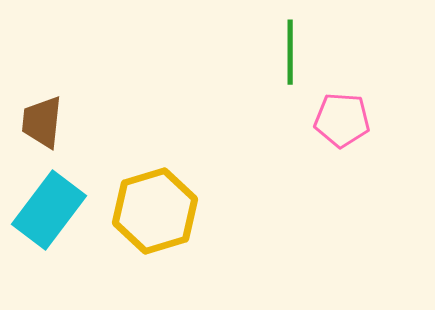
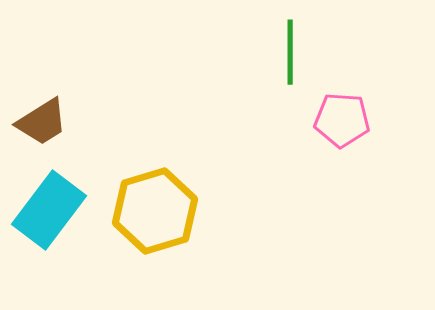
brown trapezoid: rotated 128 degrees counterclockwise
